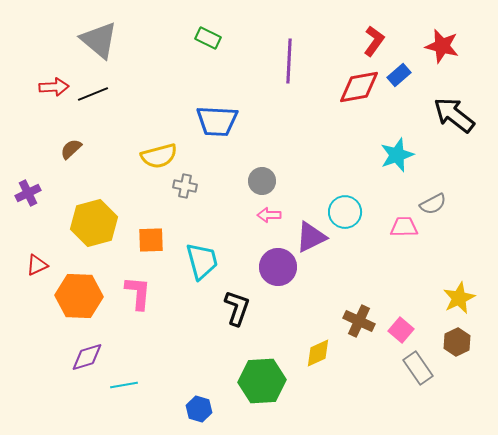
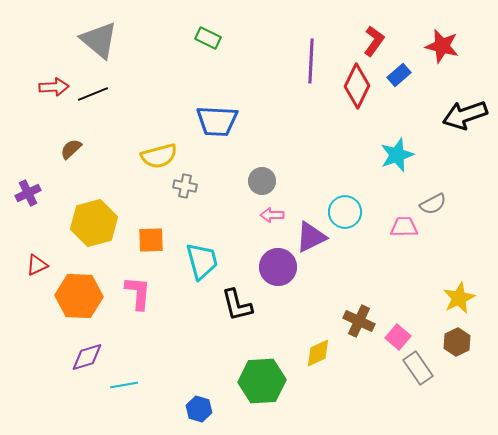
purple line: moved 22 px right
red diamond: moved 2 px left, 1 px up; rotated 54 degrees counterclockwise
black arrow: moved 11 px right; rotated 57 degrees counterclockwise
pink arrow: moved 3 px right
black L-shape: moved 3 px up; rotated 147 degrees clockwise
pink square: moved 3 px left, 7 px down
